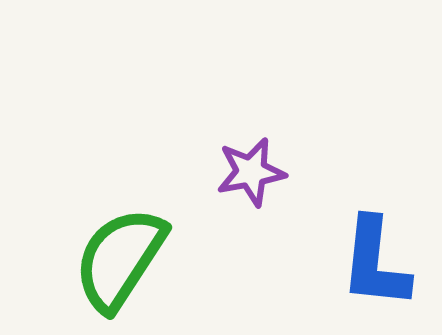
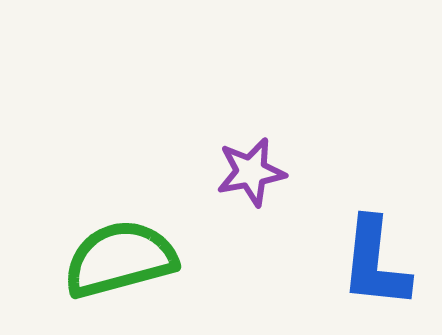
green semicircle: rotated 42 degrees clockwise
